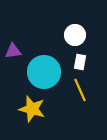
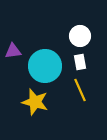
white circle: moved 5 px right, 1 px down
white rectangle: rotated 21 degrees counterclockwise
cyan circle: moved 1 px right, 6 px up
yellow star: moved 3 px right, 7 px up
